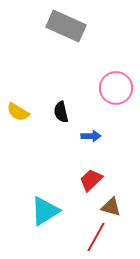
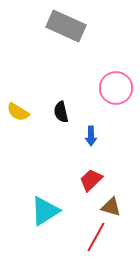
blue arrow: rotated 90 degrees clockwise
